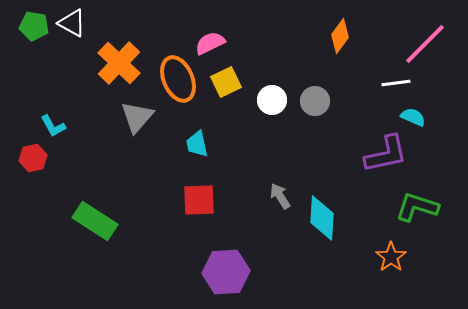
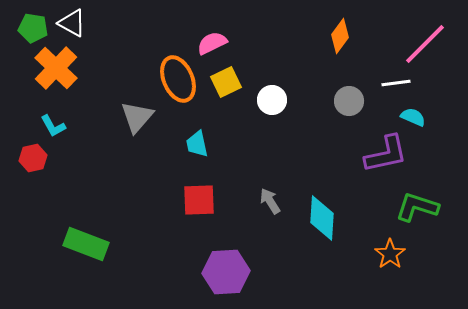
green pentagon: moved 1 px left, 2 px down
pink semicircle: moved 2 px right
orange cross: moved 63 px left, 5 px down
gray circle: moved 34 px right
gray arrow: moved 10 px left, 5 px down
green rectangle: moved 9 px left, 23 px down; rotated 12 degrees counterclockwise
orange star: moved 1 px left, 3 px up
